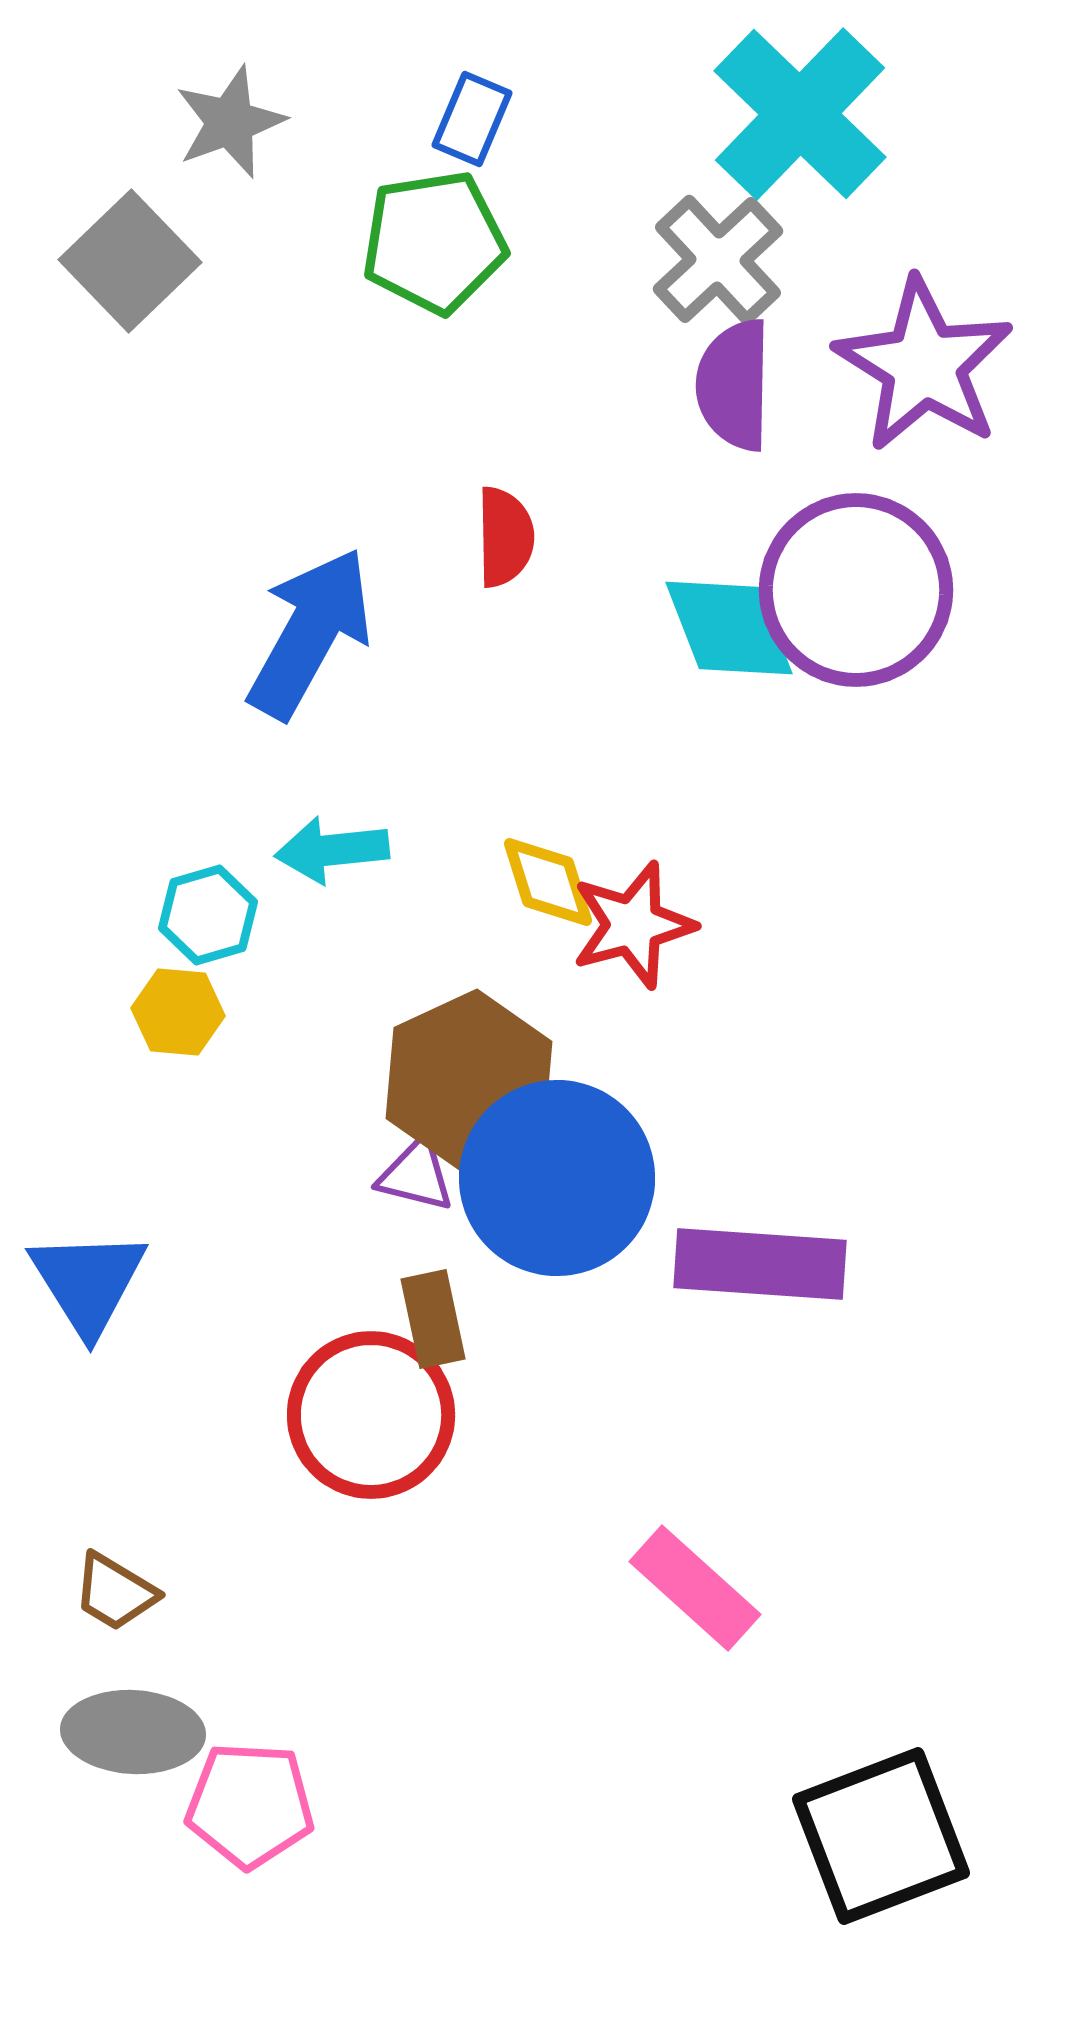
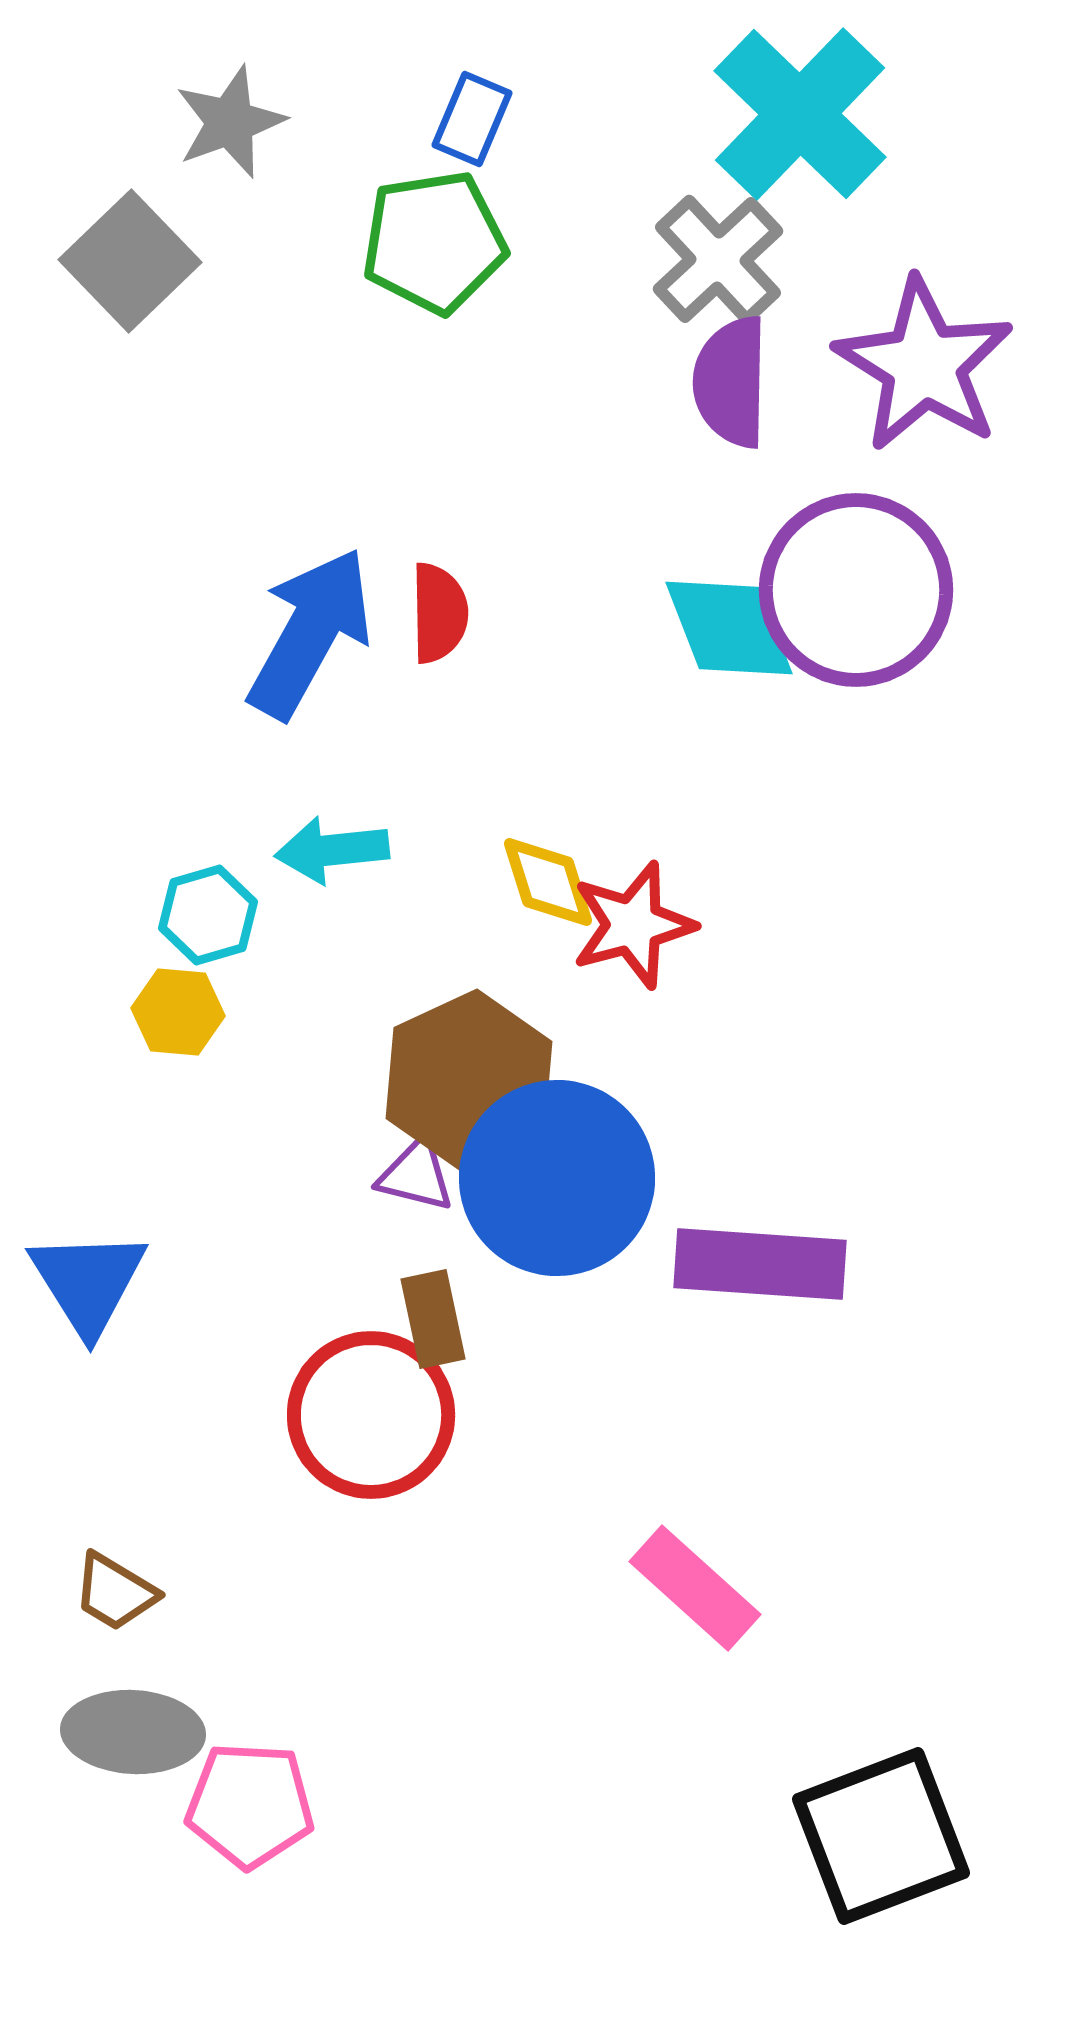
purple semicircle: moved 3 px left, 3 px up
red semicircle: moved 66 px left, 76 px down
